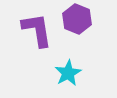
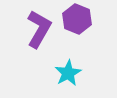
purple L-shape: moved 2 px right, 1 px up; rotated 39 degrees clockwise
